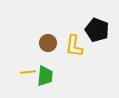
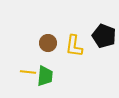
black pentagon: moved 7 px right, 6 px down
yellow line: rotated 14 degrees clockwise
